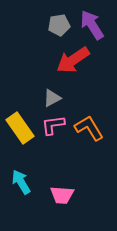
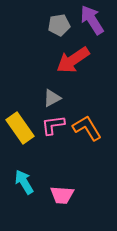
purple arrow: moved 5 px up
orange L-shape: moved 2 px left
cyan arrow: moved 3 px right
